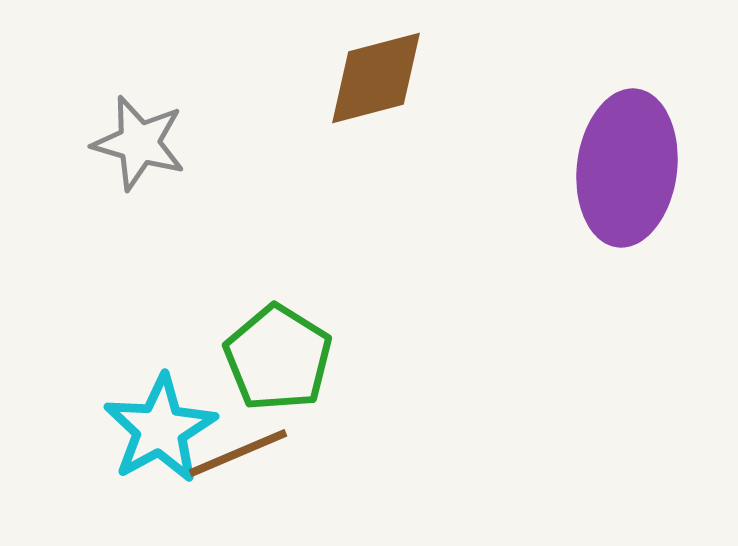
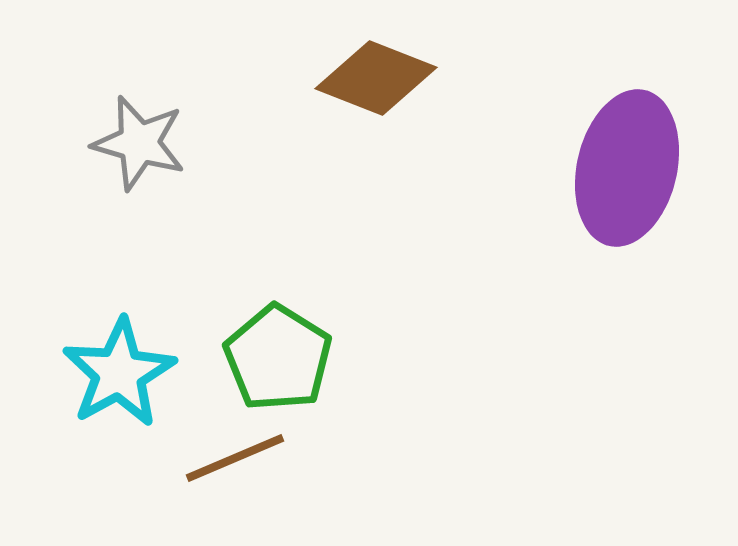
brown diamond: rotated 36 degrees clockwise
purple ellipse: rotated 6 degrees clockwise
cyan star: moved 41 px left, 56 px up
brown line: moved 3 px left, 5 px down
